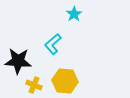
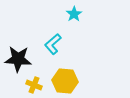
black star: moved 2 px up
